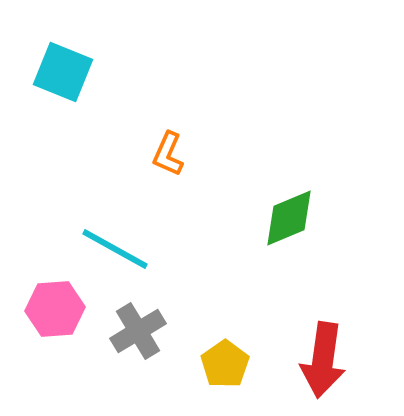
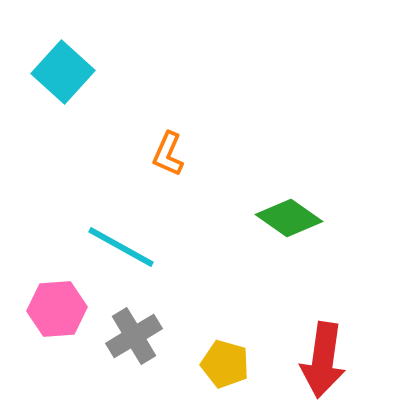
cyan square: rotated 20 degrees clockwise
green diamond: rotated 58 degrees clockwise
cyan line: moved 6 px right, 2 px up
pink hexagon: moved 2 px right
gray cross: moved 4 px left, 5 px down
yellow pentagon: rotated 21 degrees counterclockwise
